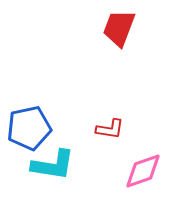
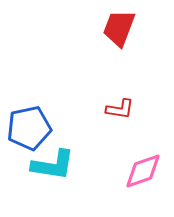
red L-shape: moved 10 px right, 20 px up
